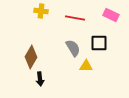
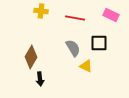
yellow triangle: rotated 24 degrees clockwise
